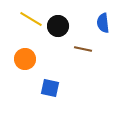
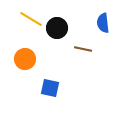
black circle: moved 1 px left, 2 px down
